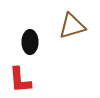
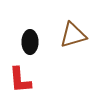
brown triangle: moved 1 px right, 9 px down
